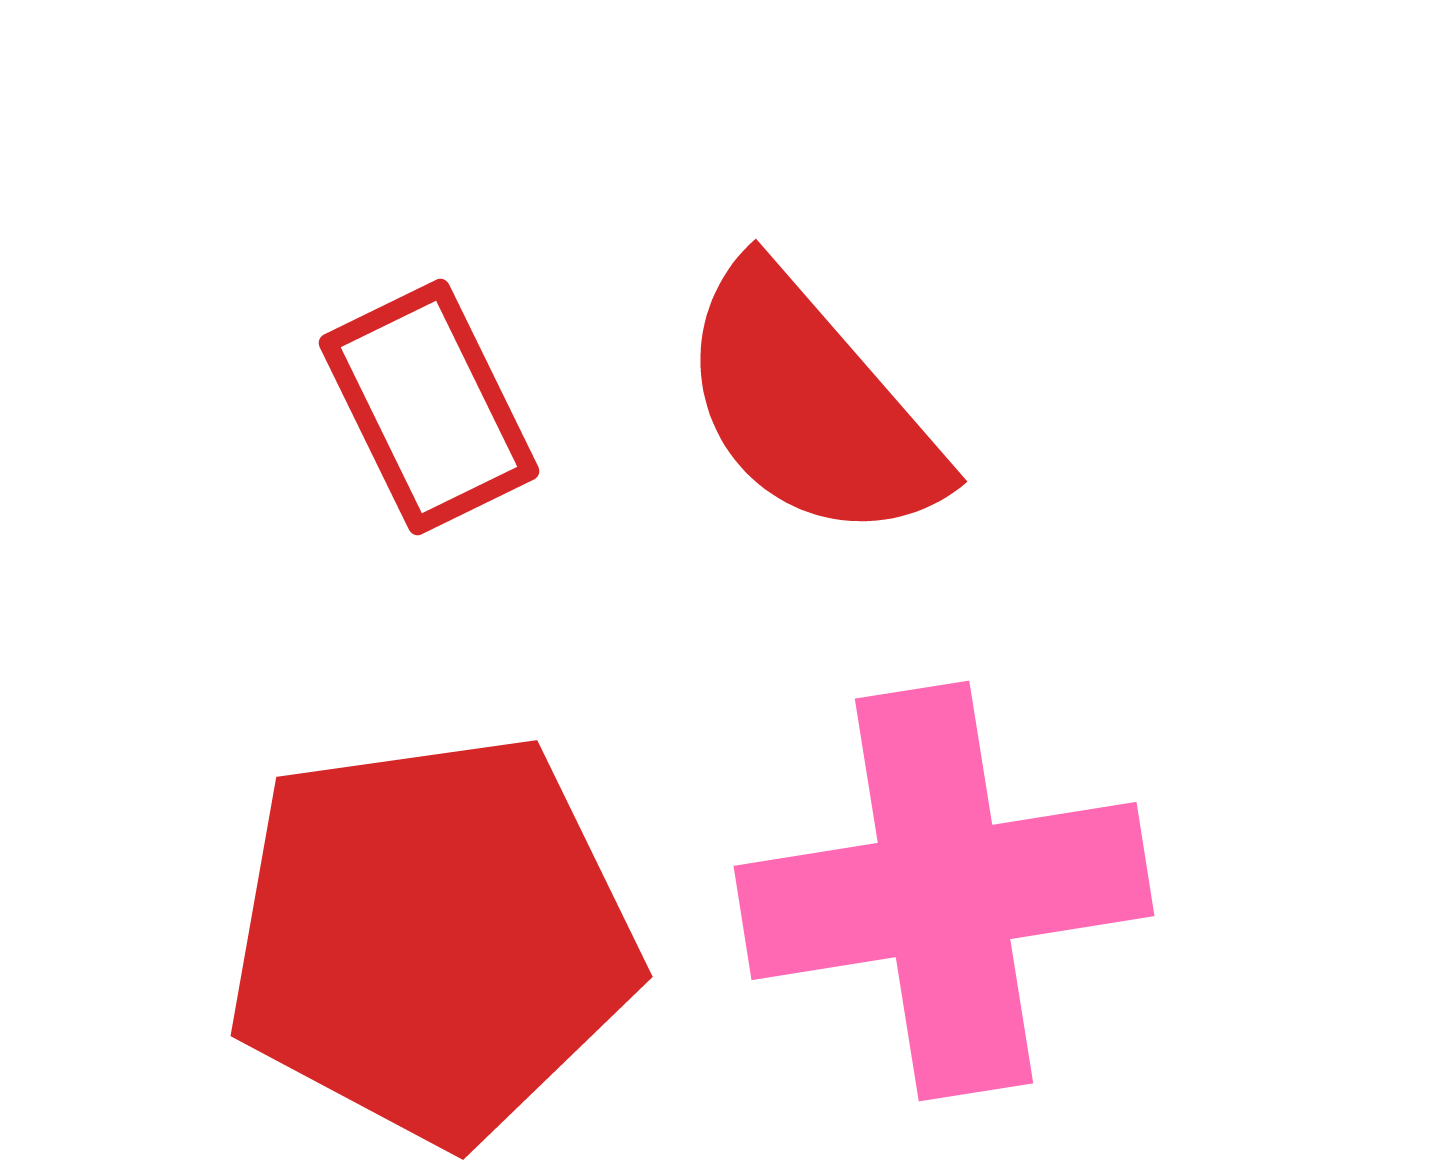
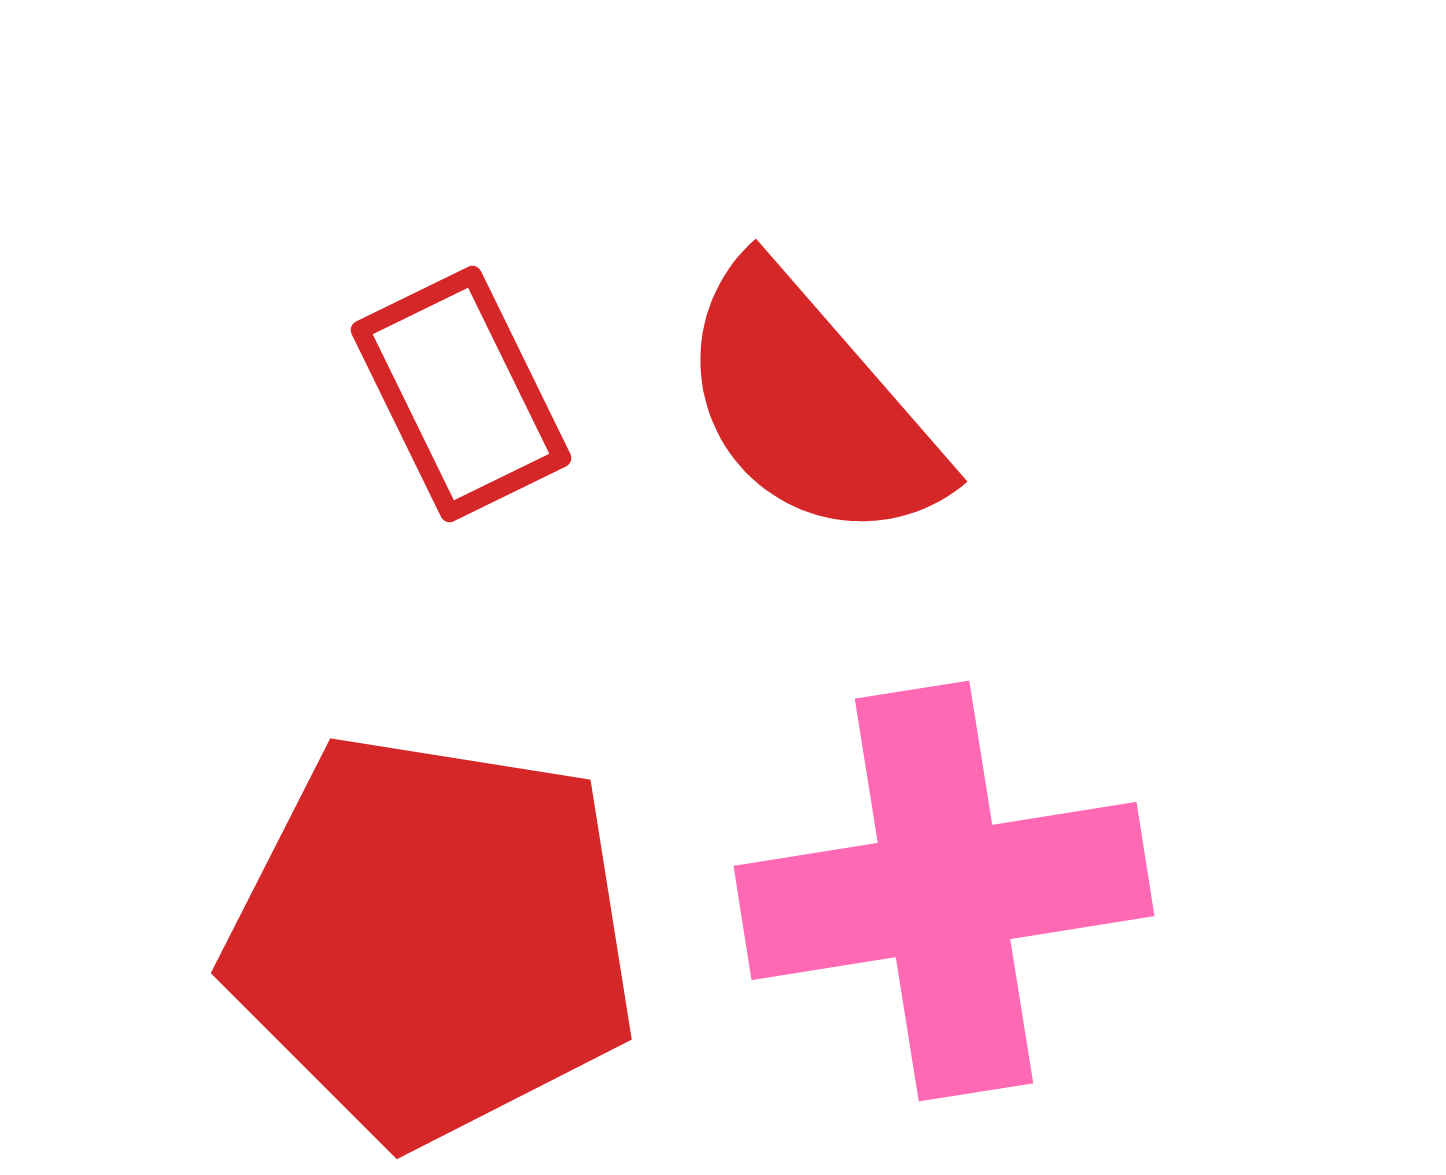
red rectangle: moved 32 px right, 13 px up
red pentagon: rotated 17 degrees clockwise
